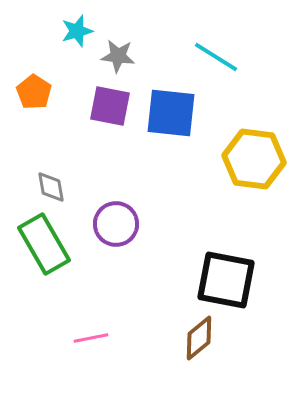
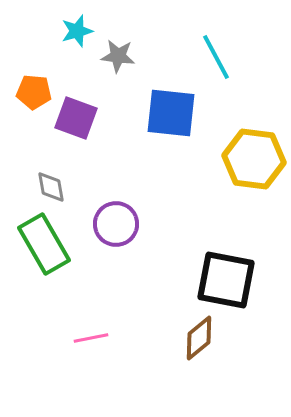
cyan line: rotated 30 degrees clockwise
orange pentagon: rotated 28 degrees counterclockwise
purple square: moved 34 px left, 12 px down; rotated 9 degrees clockwise
